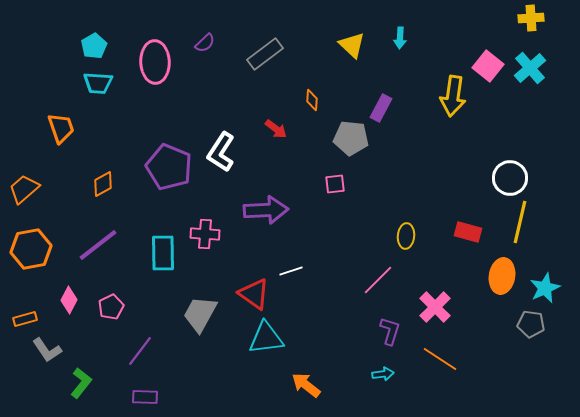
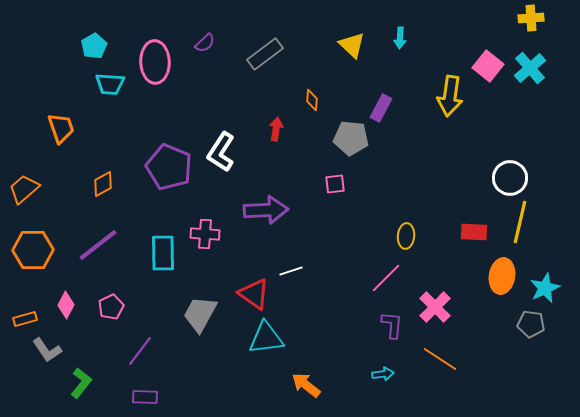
cyan trapezoid at (98, 83): moved 12 px right, 1 px down
yellow arrow at (453, 96): moved 3 px left
red arrow at (276, 129): rotated 120 degrees counterclockwise
red rectangle at (468, 232): moved 6 px right; rotated 12 degrees counterclockwise
orange hexagon at (31, 249): moved 2 px right, 1 px down; rotated 9 degrees clockwise
pink line at (378, 280): moved 8 px right, 2 px up
pink diamond at (69, 300): moved 3 px left, 5 px down
purple L-shape at (390, 331): moved 2 px right, 6 px up; rotated 12 degrees counterclockwise
